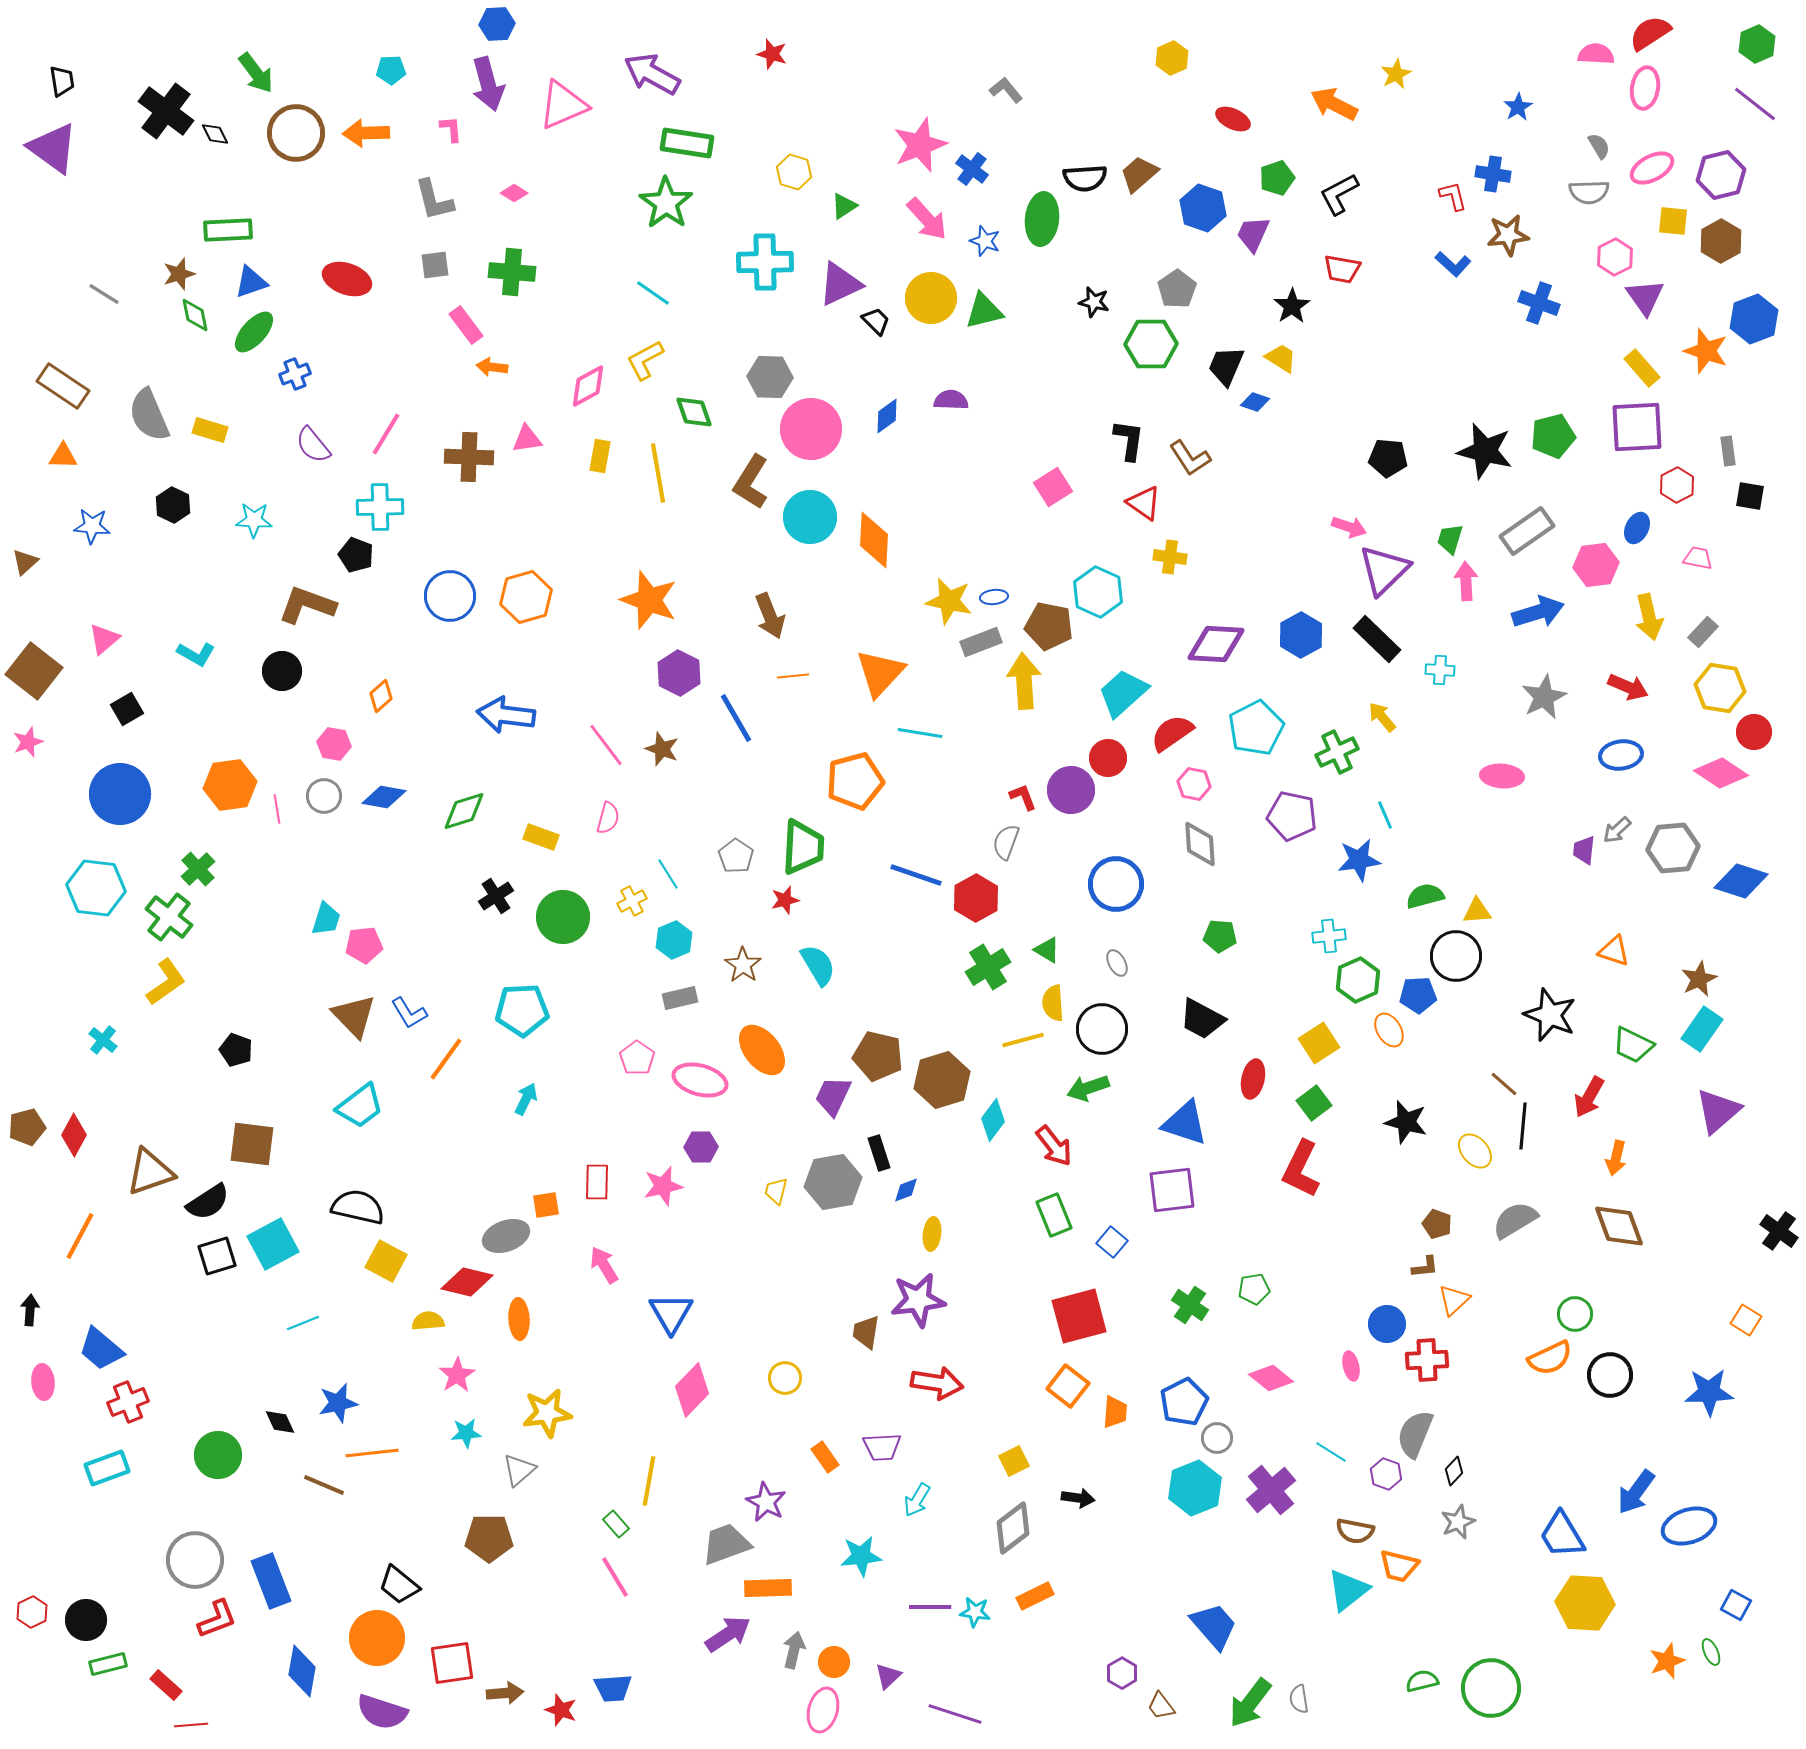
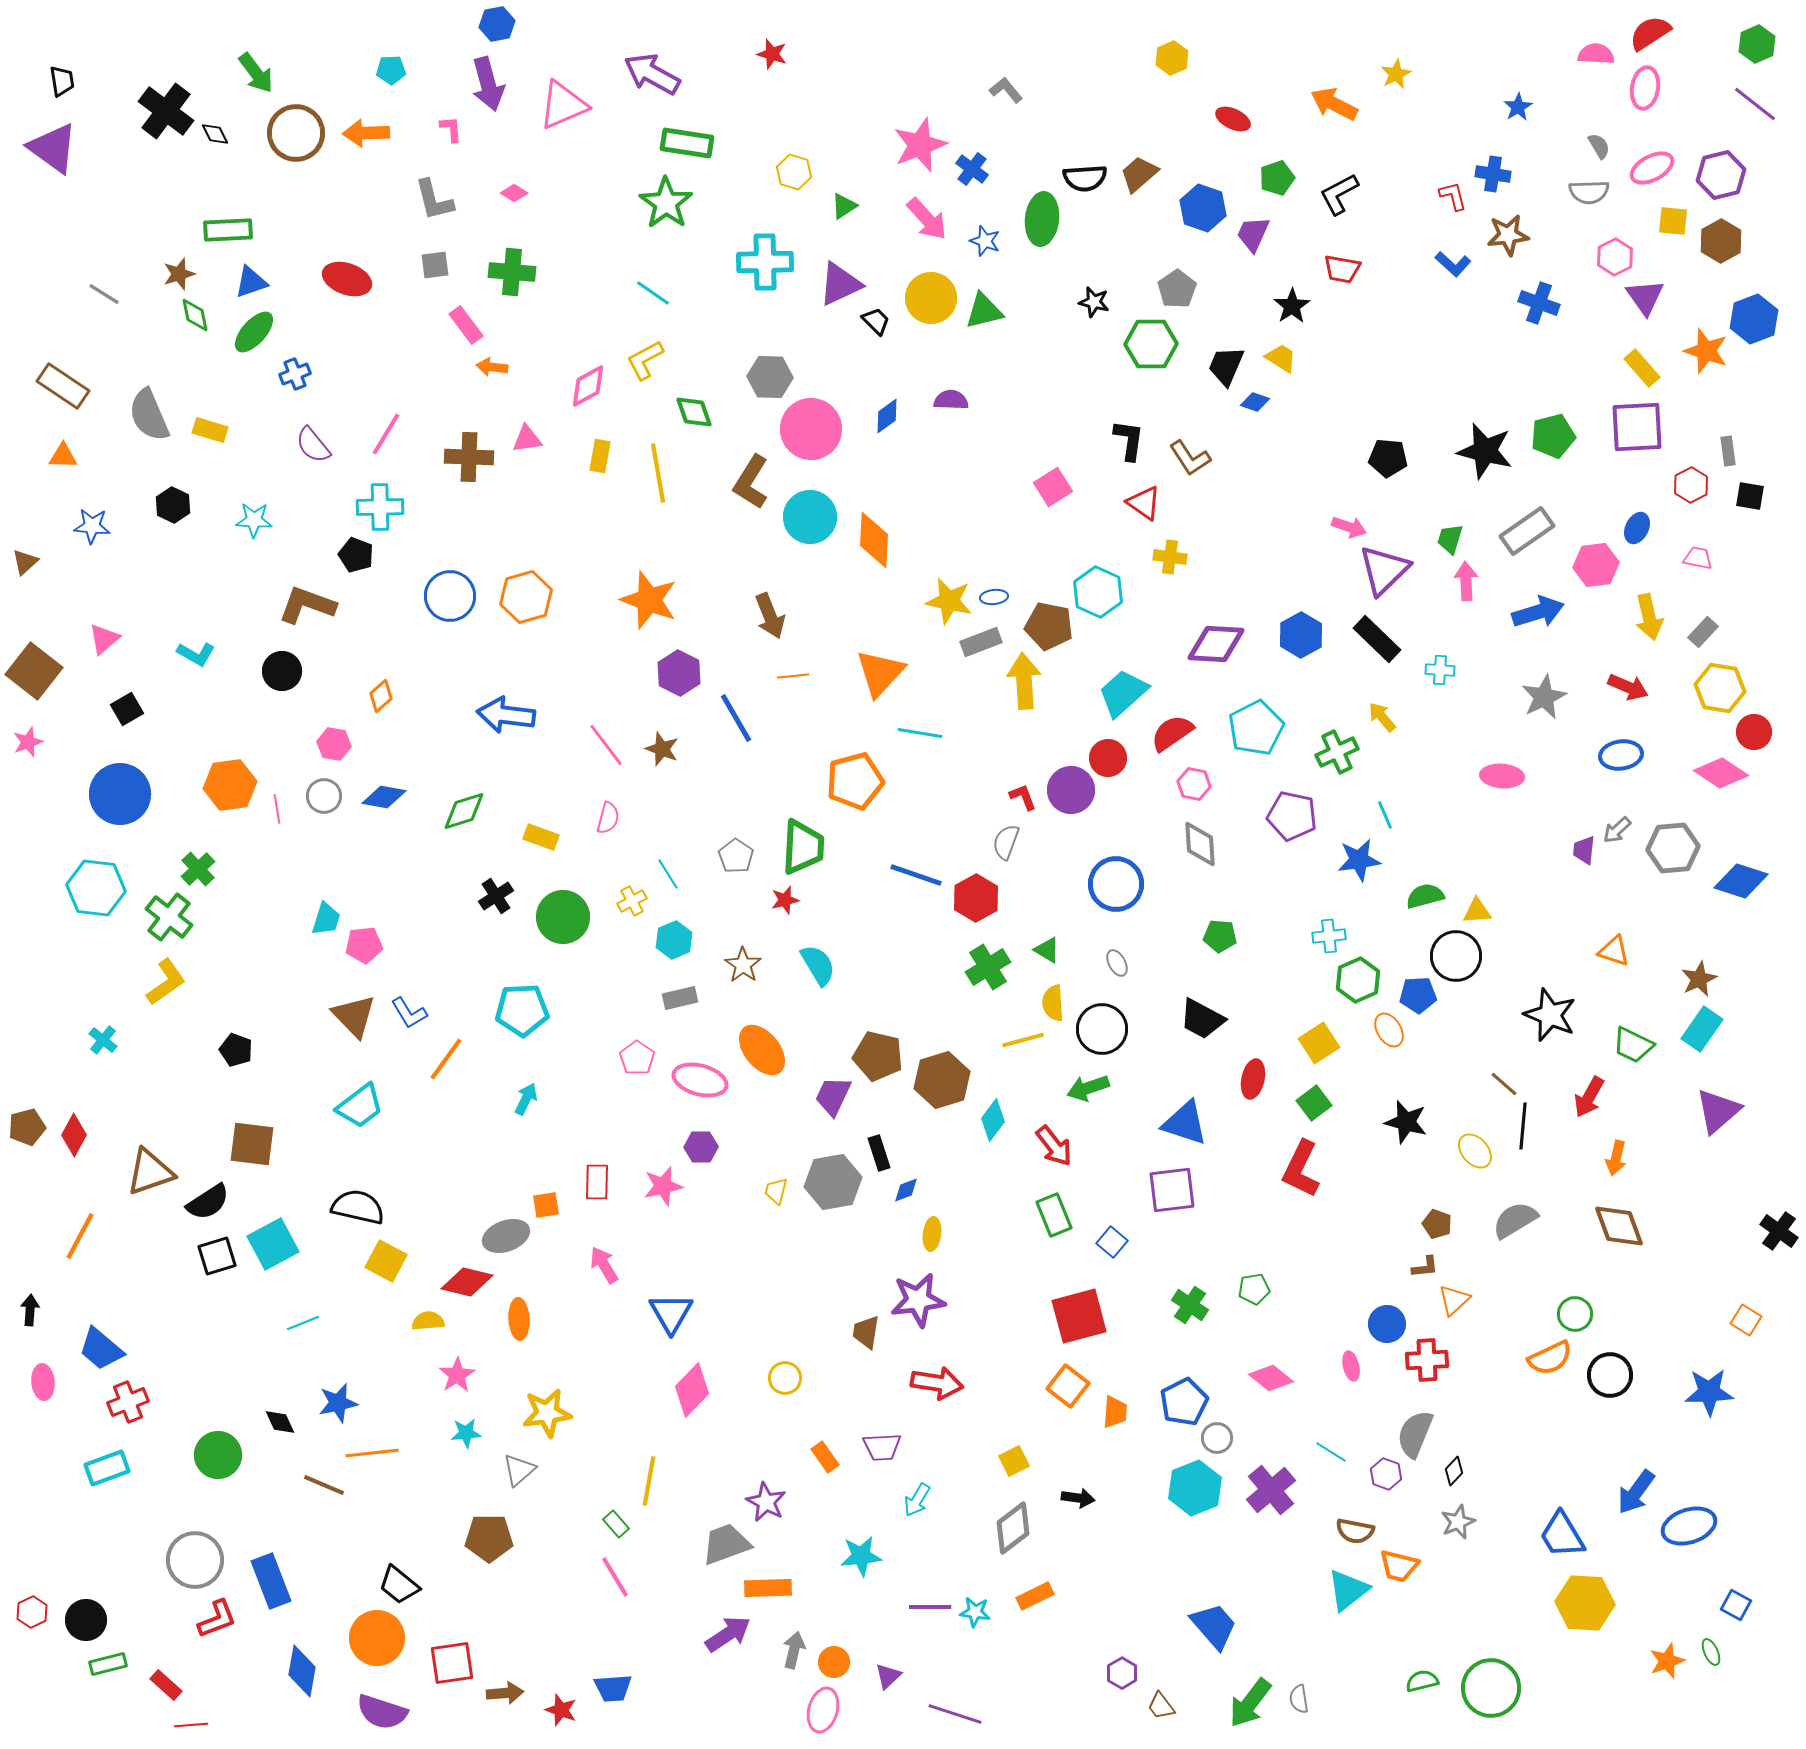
blue hexagon at (497, 24): rotated 8 degrees counterclockwise
red hexagon at (1677, 485): moved 14 px right
